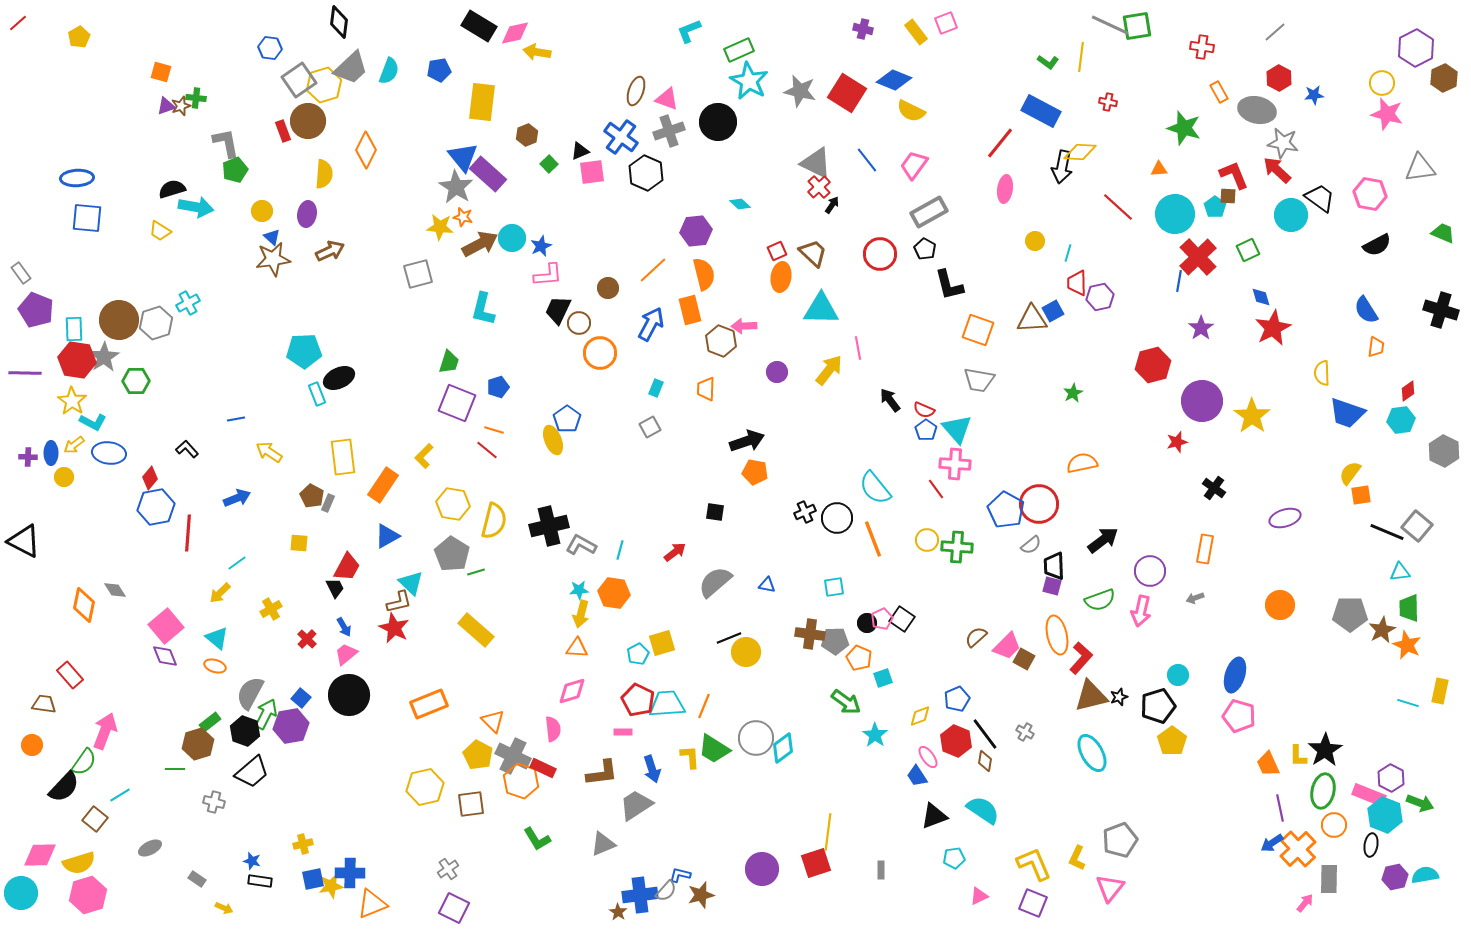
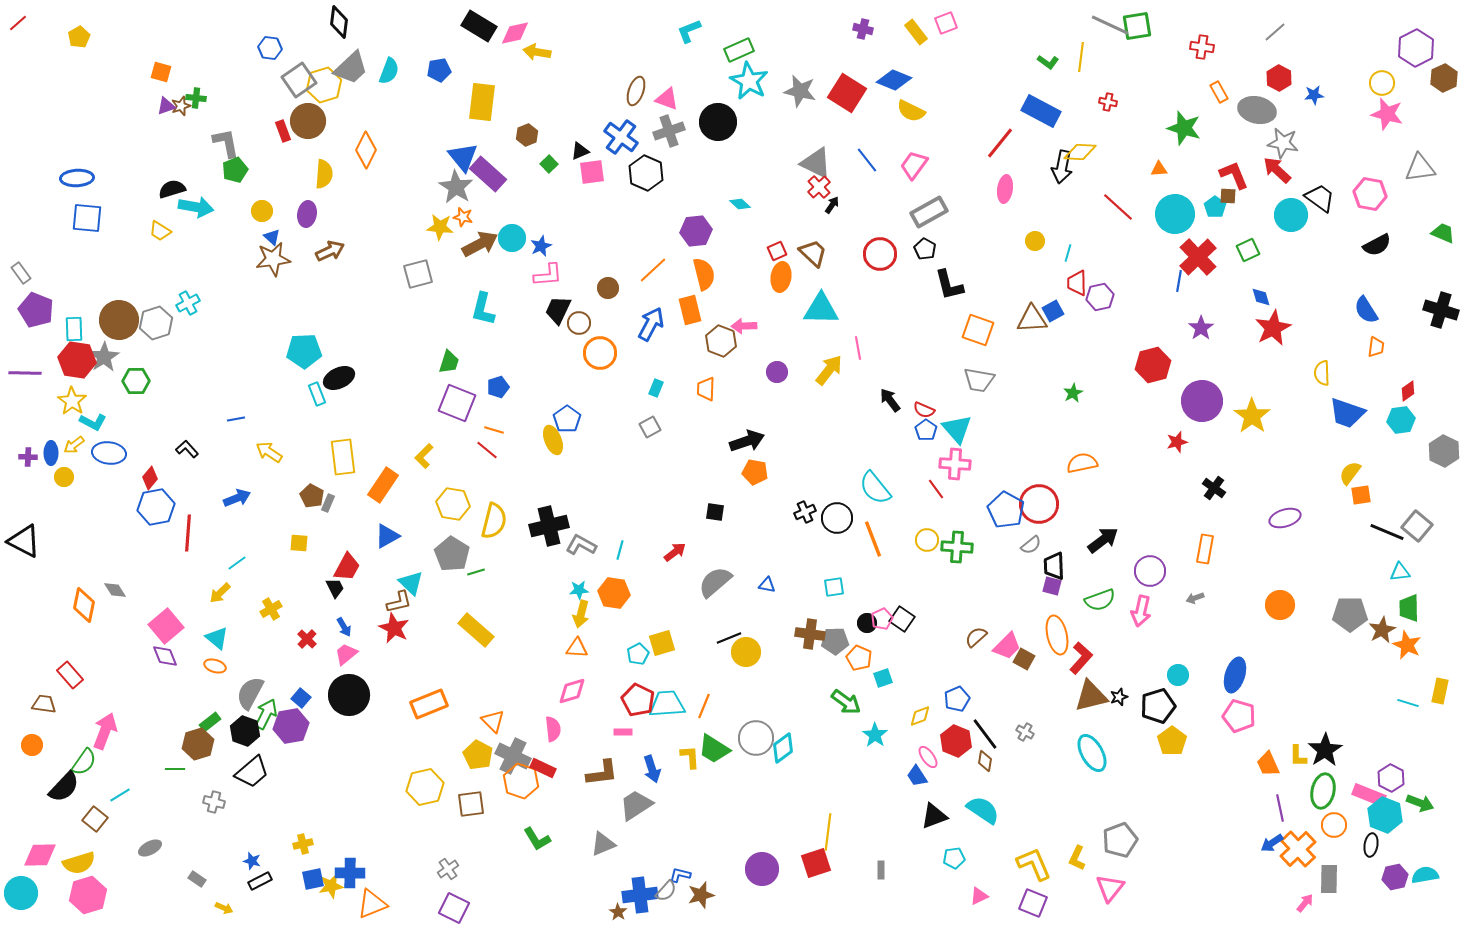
black rectangle at (260, 881): rotated 35 degrees counterclockwise
